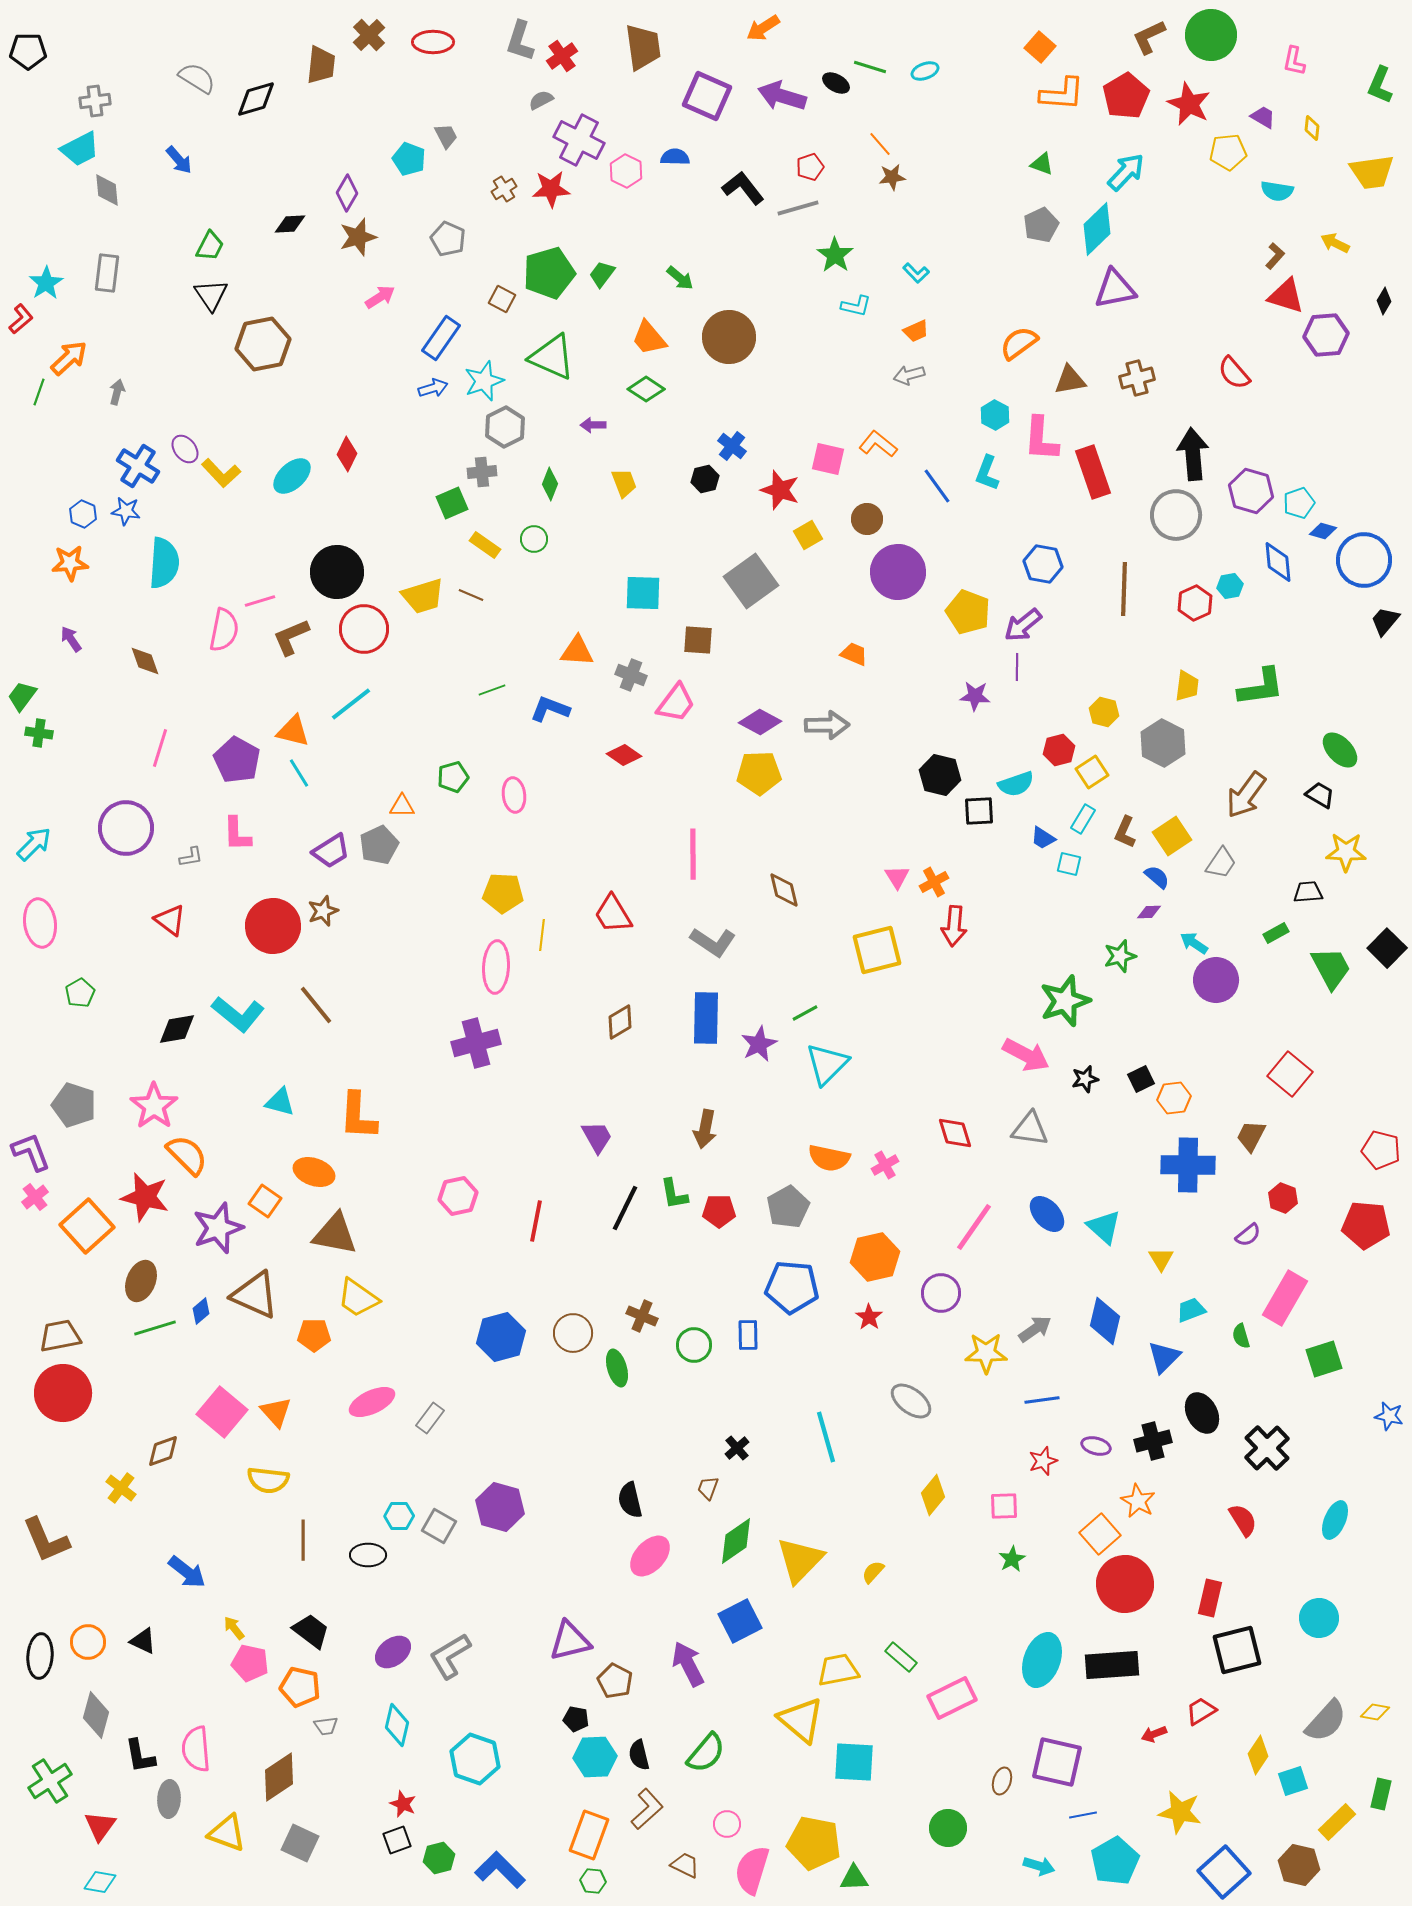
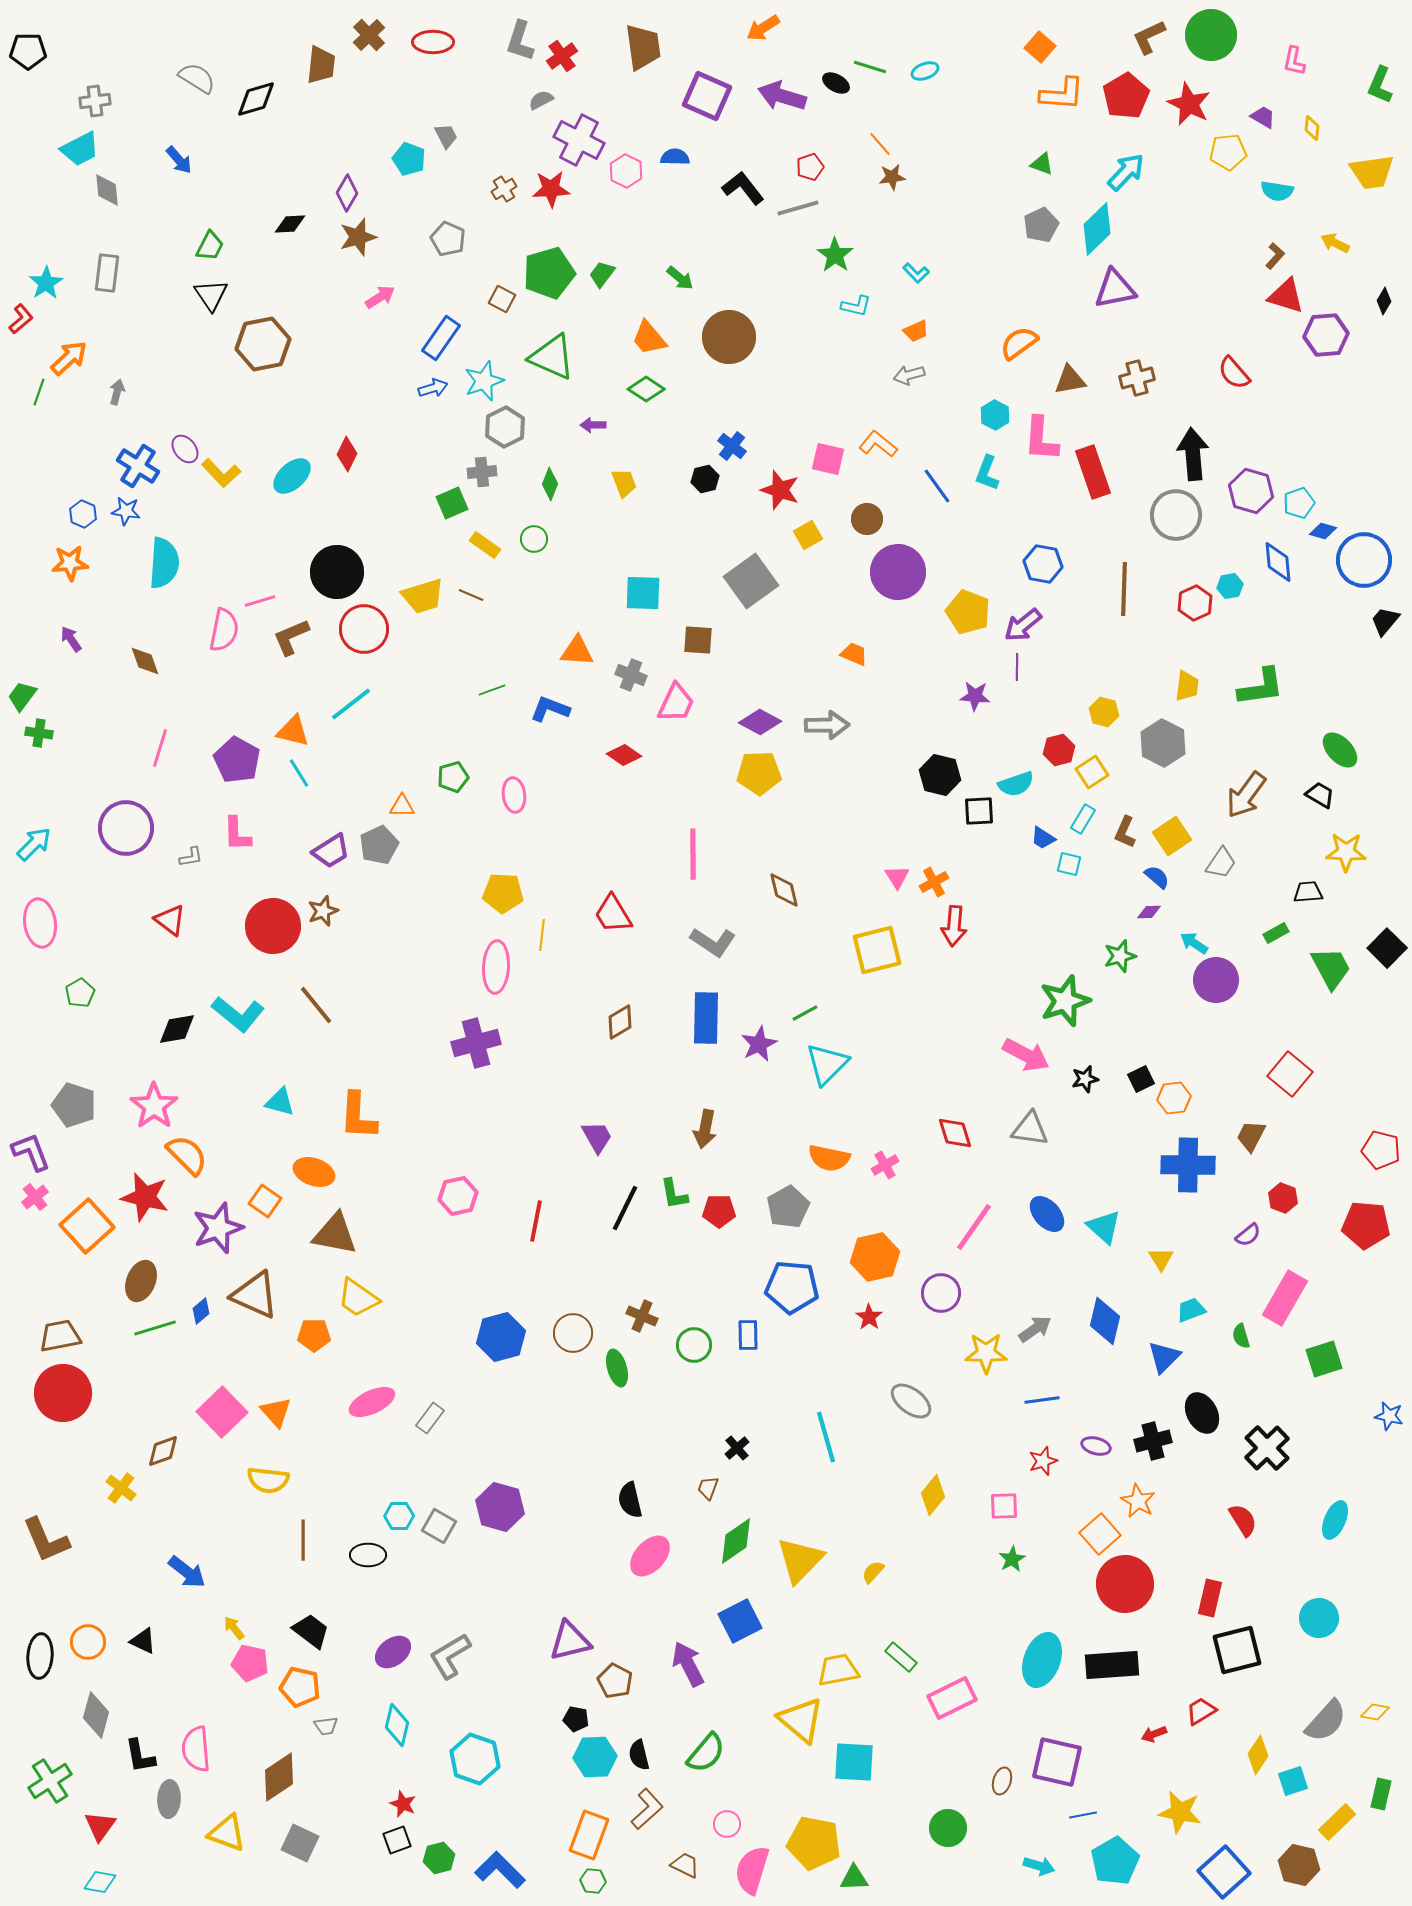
pink trapezoid at (676, 703): rotated 12 degrees counterclockwise
pink square at (222, 1412): rotated 6 degrees clockwise
